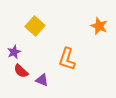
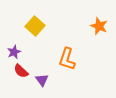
purple triangle: rotated 32 degrees clockwise
